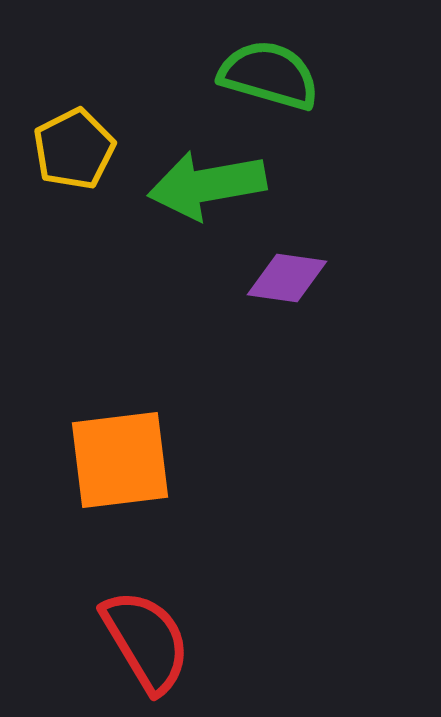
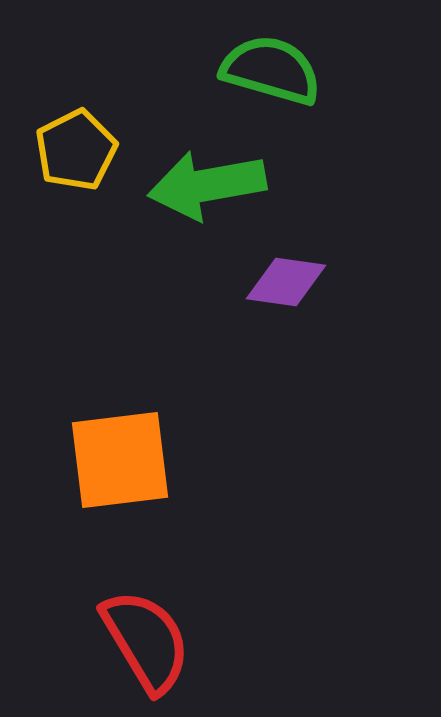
green semicircle: moved 2 px right, 5 px up
yellow pentagon: moved 2 px right, 1 px down
purple diamond: moved 1 px left, 4 px down
